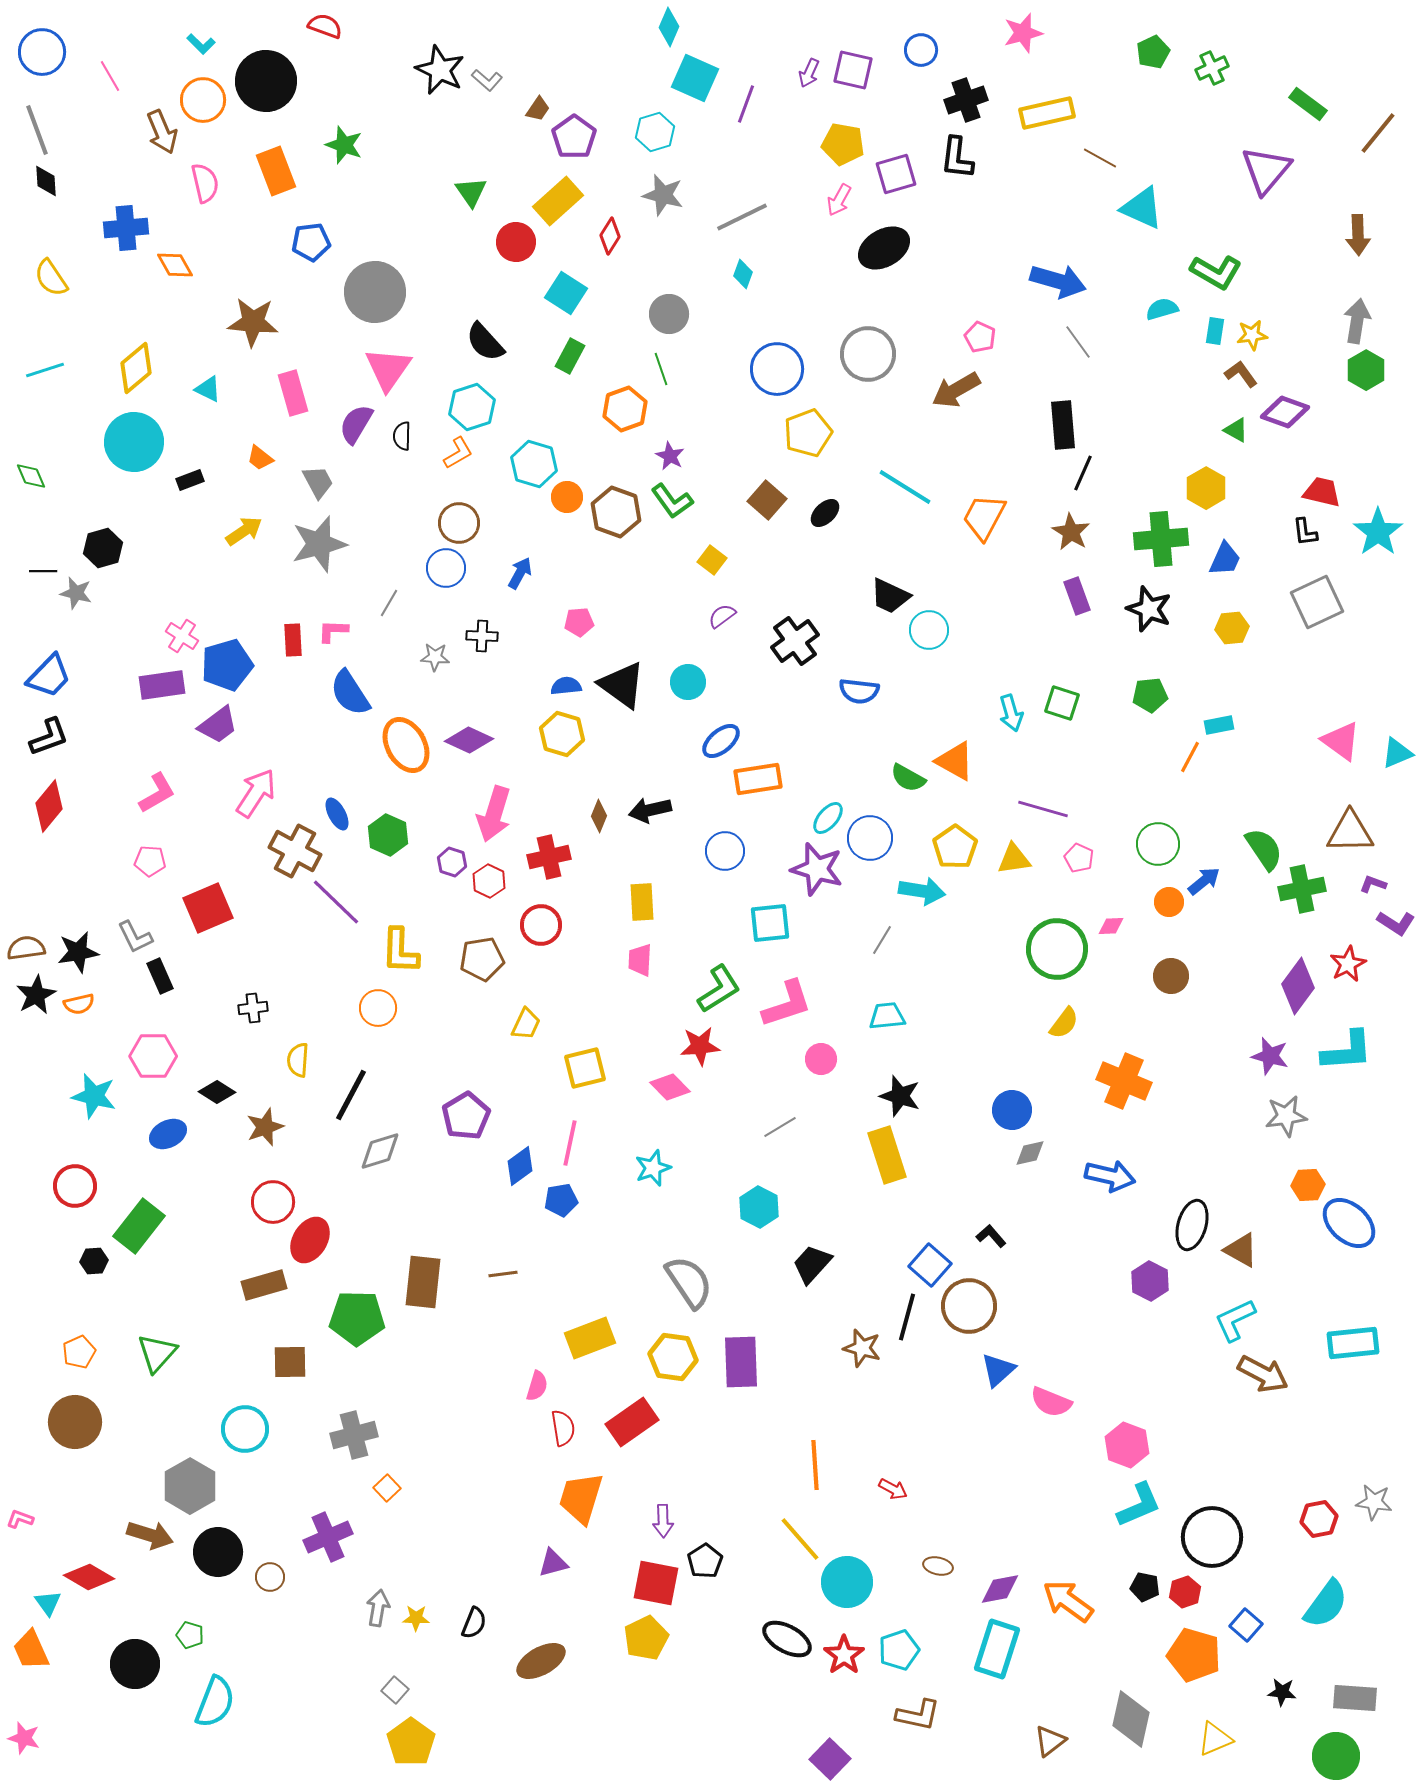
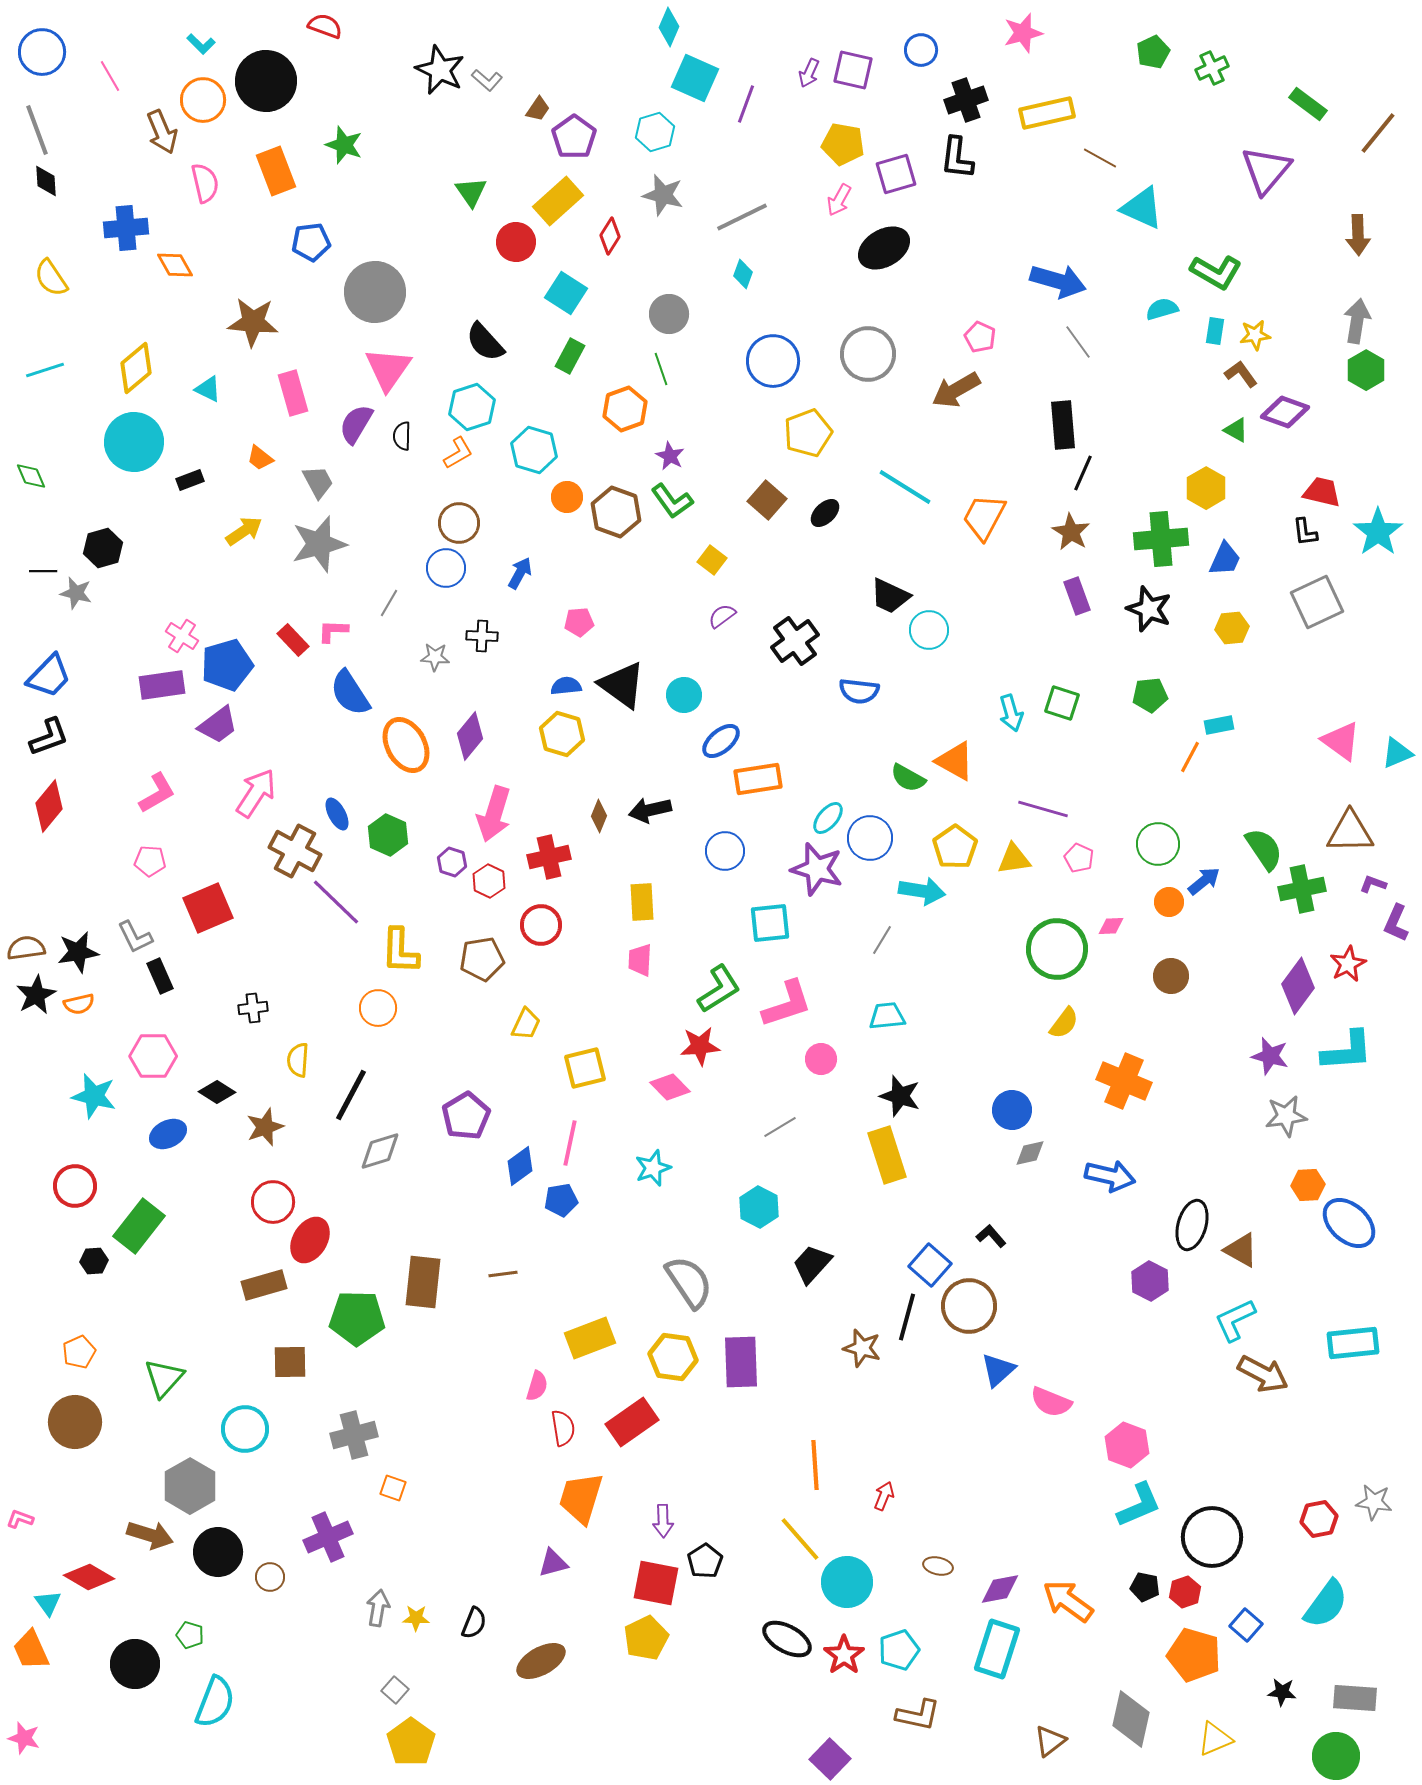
yellow star at (1252, 335): moved 3 px right
blue circle at (777, 369): moved 4 px left, 8 px up
cyan hexagon at (534, 464): moved 14 px up
red rectangle at (293, 640): rotated 40 degrees counterclockwise
cyan circle at (688, 682): moved 4 px left, 13 px down
purple diamond at (469, 740): moved 1 px right, 4 px up; rotated 75 degrees counterclockwise
purple L-shape at (1396, 923): rotated 81 degrees clockwise
green triangle at (157, 1353): moved 7 px right, 25 px down
orange square at (387, 1488): moved 6 px right; rotated 28 degrees counterclockwise
red arrow at (893, 1489): moved 9 px left, 7 px down; rotated 96 degrees counterclockwise
